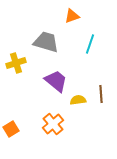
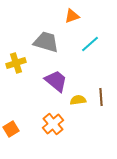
cyan line: rotated 30 degrees clockwise
brown line: moved 3 px down
